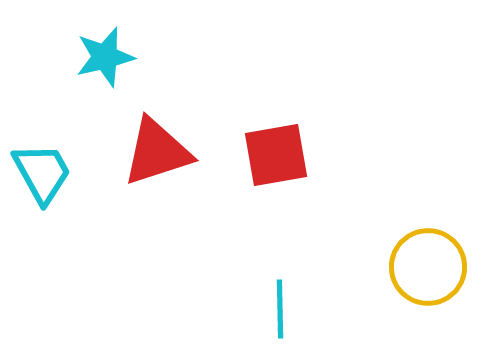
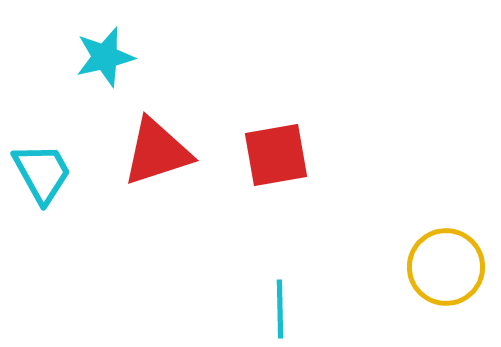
yellow circle: moved 18 px right
